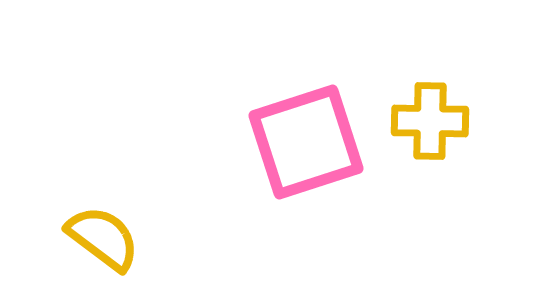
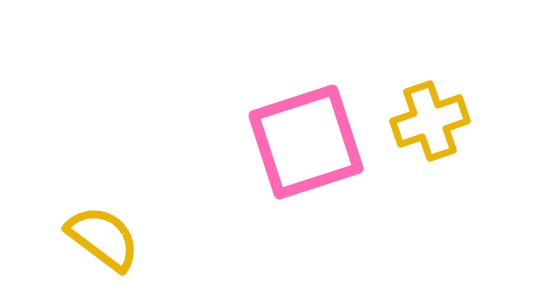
yellow cross: rotated 20 degrees counterclockwise
